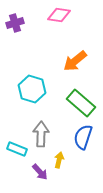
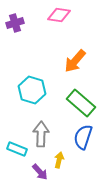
orange arrow: rotated 10 degrees counterclockwise
cyan hexagon: moved 1 px down
